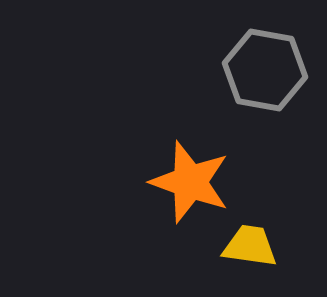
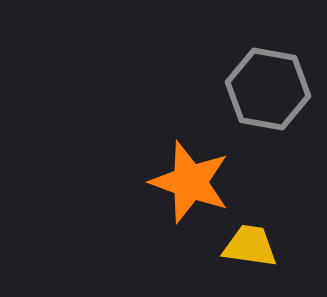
gray hexagon: moved 3 px right, 19 px down
